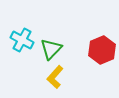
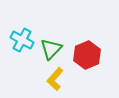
red hexagon: moved 15 px left, 5 px down
yellow L-shape: moved 2 px down
